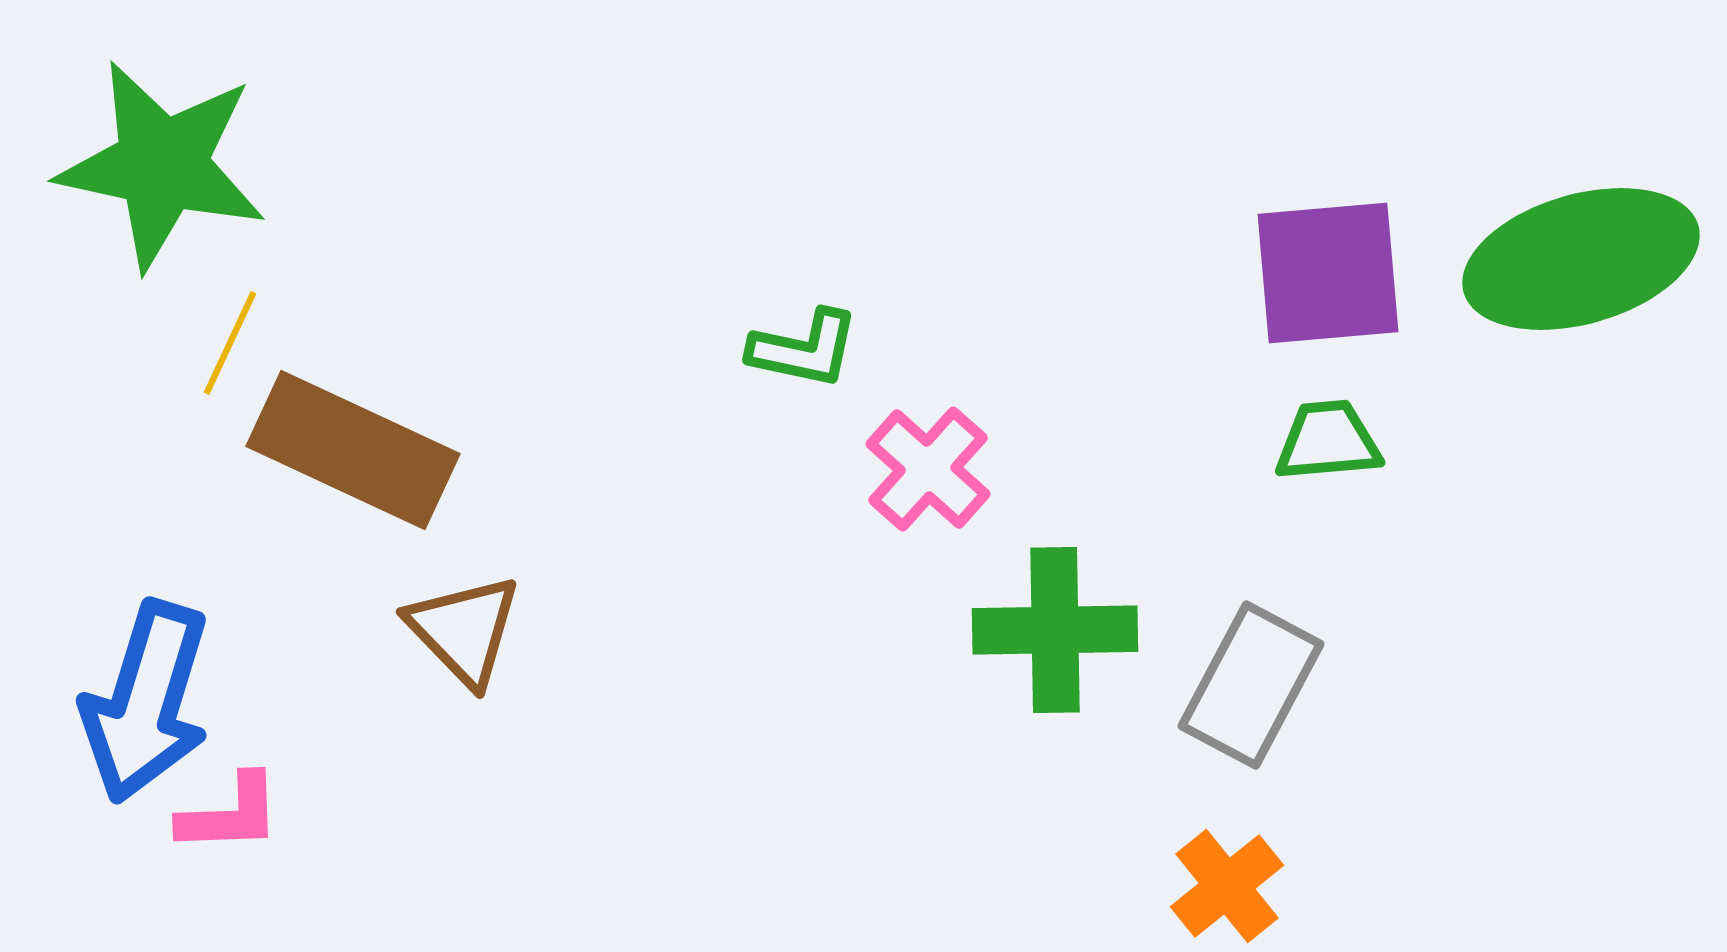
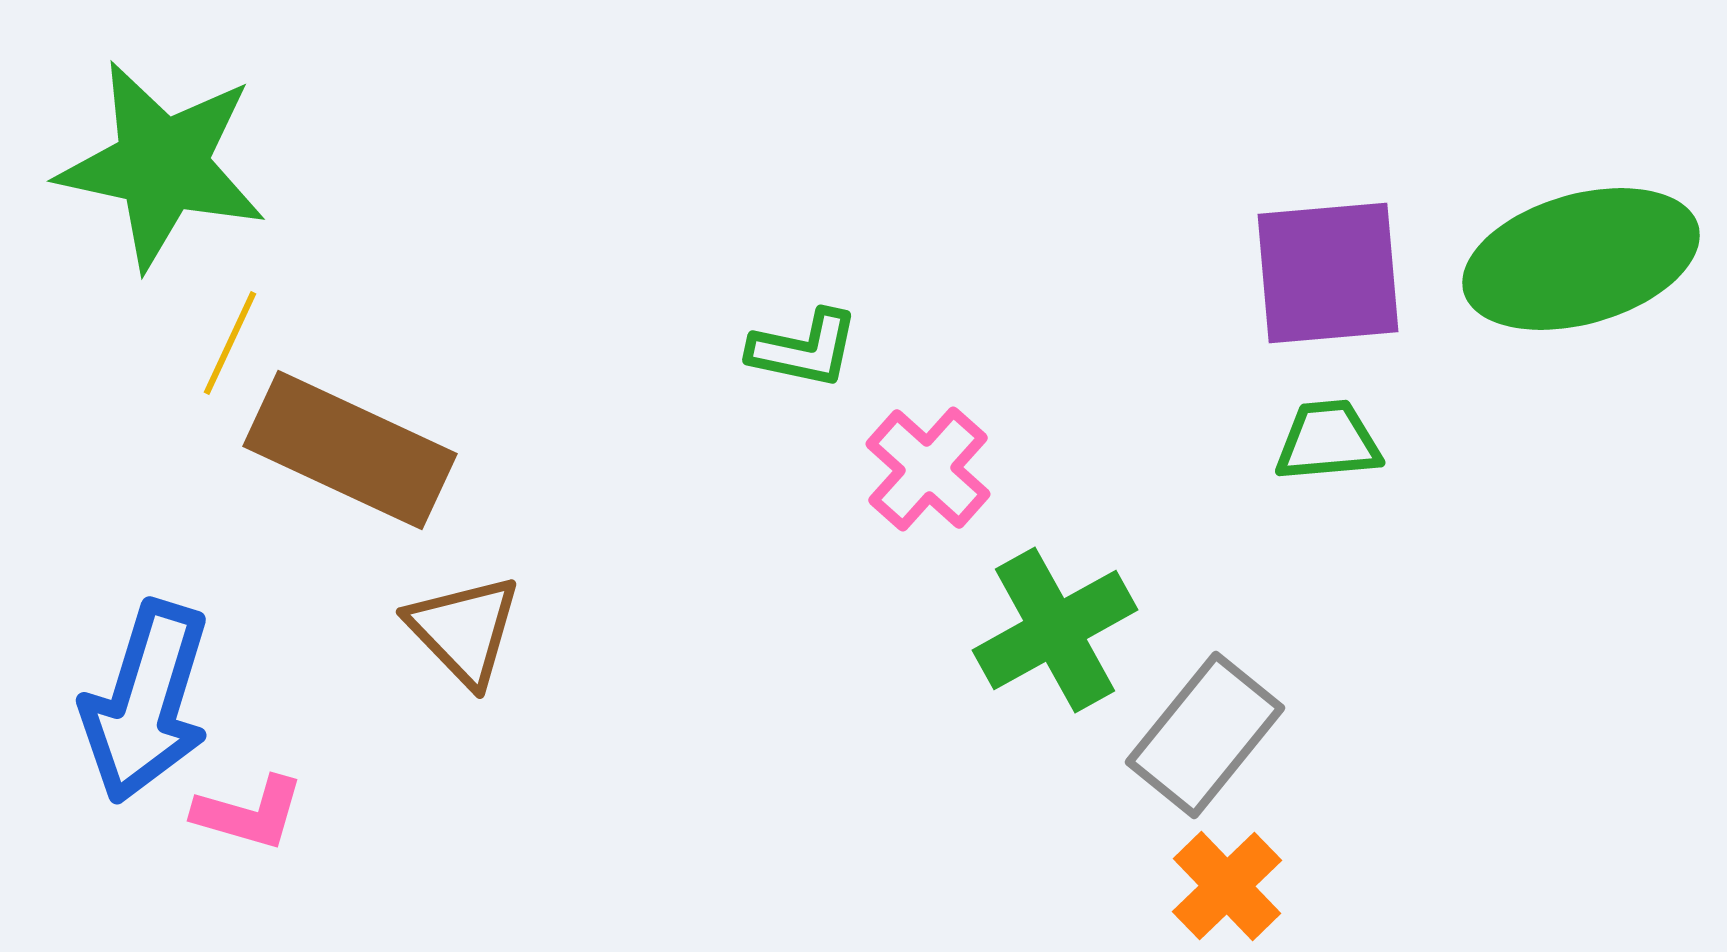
brown rectangle: moved 3 px left
green cross: rotated 28 degrees counterclockwise
gray rectangle: moved 46 px left, 50 px down; rotated 11 degrees clockwise
pink L-shape: moved 19 px right, 1 px up; rotated 18 degrees clockwise
orange cross: rotated 5 degrees counterclockwise
